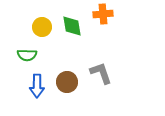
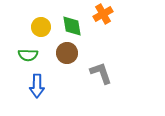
orange cross: rotated 24 degrees counterclockwise
yellow circle: moved 1 px left
green semicircle: moved 1 px right
brown circle: moved 29 px up
